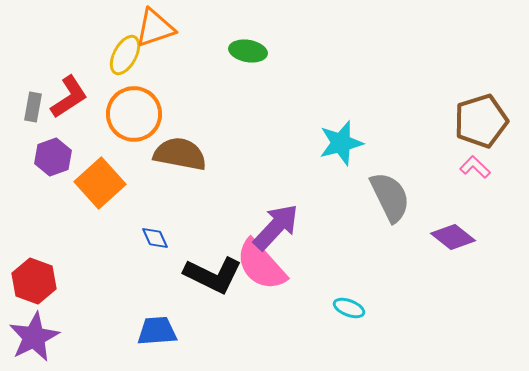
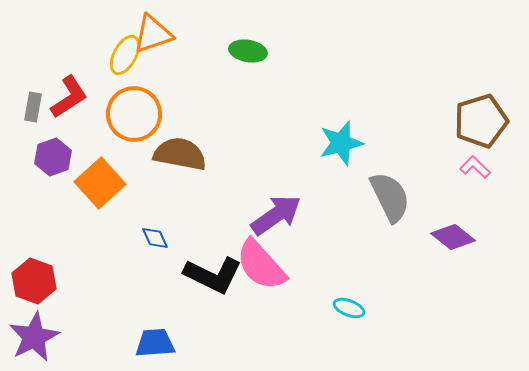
orange triangle: moved 2 px left, 6 px down
purple arrow: moved 12 px up; rotated 12 degrees clockwise
blue trapezoid: moved 2 px left, 12 px down
